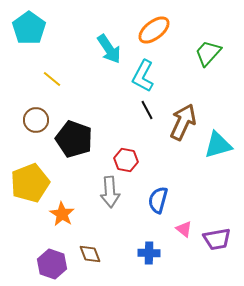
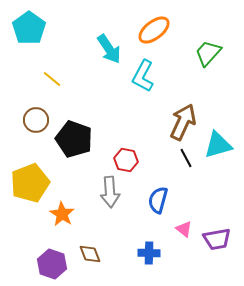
black line: moved 39 px right, 48 px down
